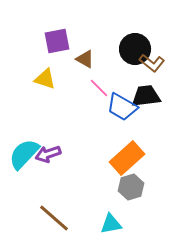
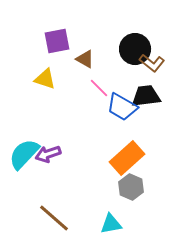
gray hexagon: rotated 20 degrees counterclockwise
